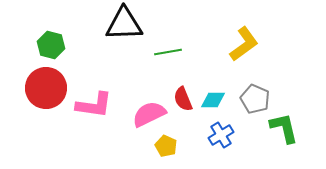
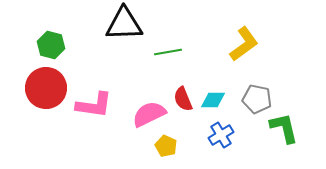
gray pentagon: moved 2 px right; rotated 12 degrees counterclockwise
